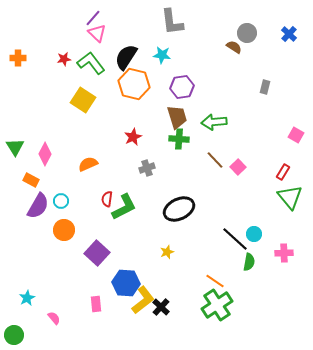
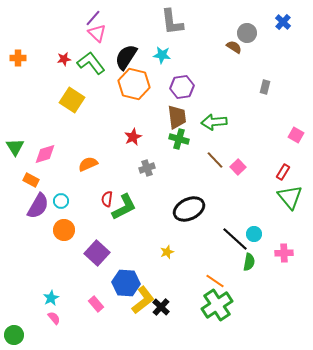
blue cross at (289, 34): moved 6 px left, 12 px up
yellow square at (83, 100): moved 11 px left
brown trapezoid at (177, 117): rotated 10 degrees clockwise
green cross at (179, 139): rotated 12 degrees clockwise
pink diamond at (45, 154): rotated 45 degrees clockwise
black ellipse at (179, 209): moved 10 px right
cyan star at (27, 298): moved 24 px right
pink rectangle at (96, 304): rotated 35 degrees counterclockwise
